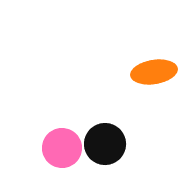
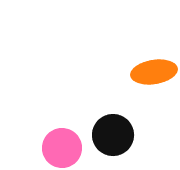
black circle: moved 8 px right, 9 px up
